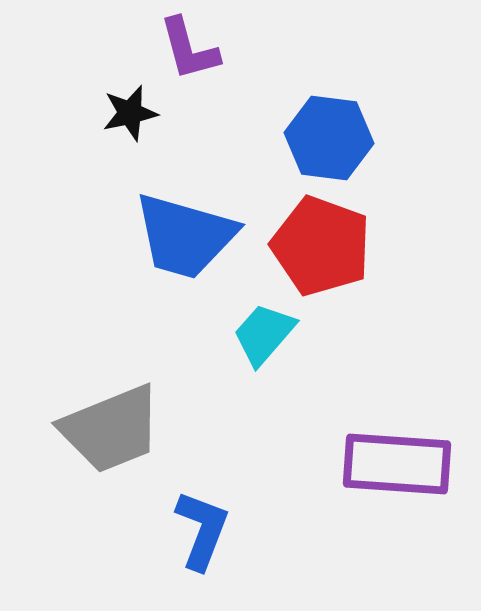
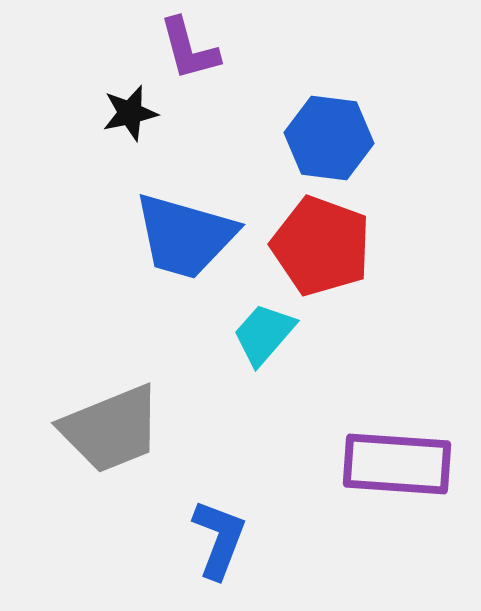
blue L-shape: moved 17 px right, 9 px down
